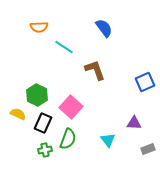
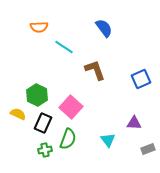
blue square: moved 4 px left, 3 px up
